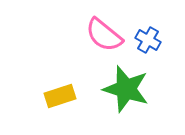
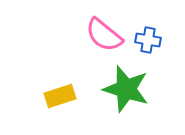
blue cross: rotated 20 degrees counterclockwise
